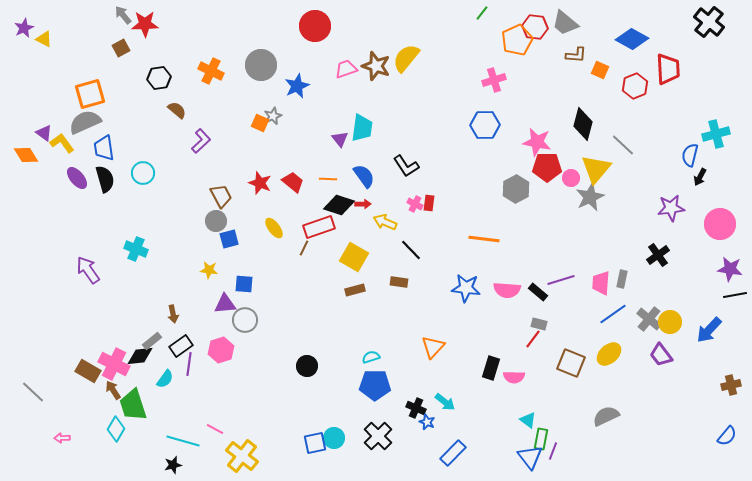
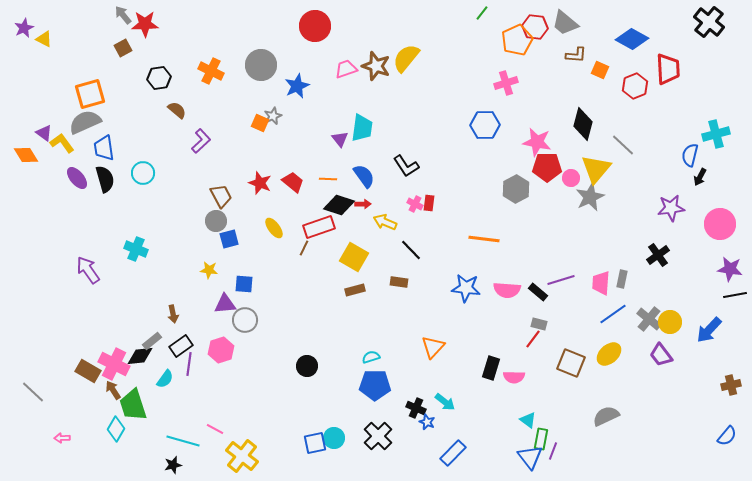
brown square at (121, 48): moved 2 px right
pink cross at (494, 80): moved 12 px right, 3 px down
